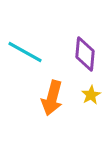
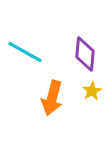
yellow star: moved 1 px right, 4 px up
